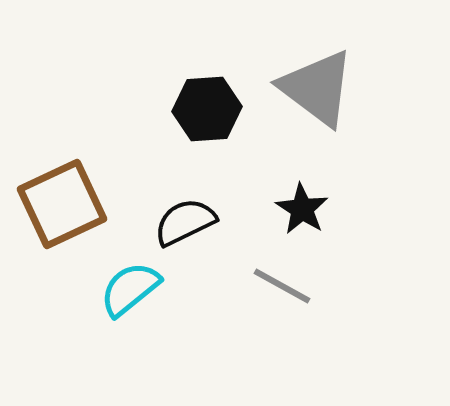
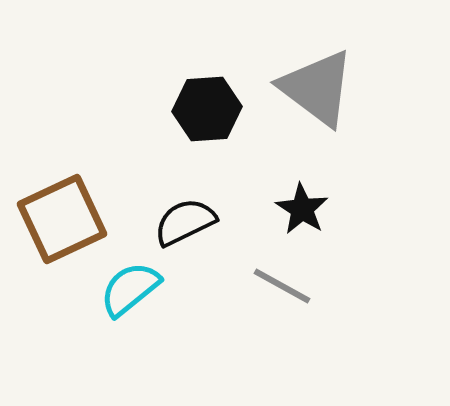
brown square: moved 15 px down
